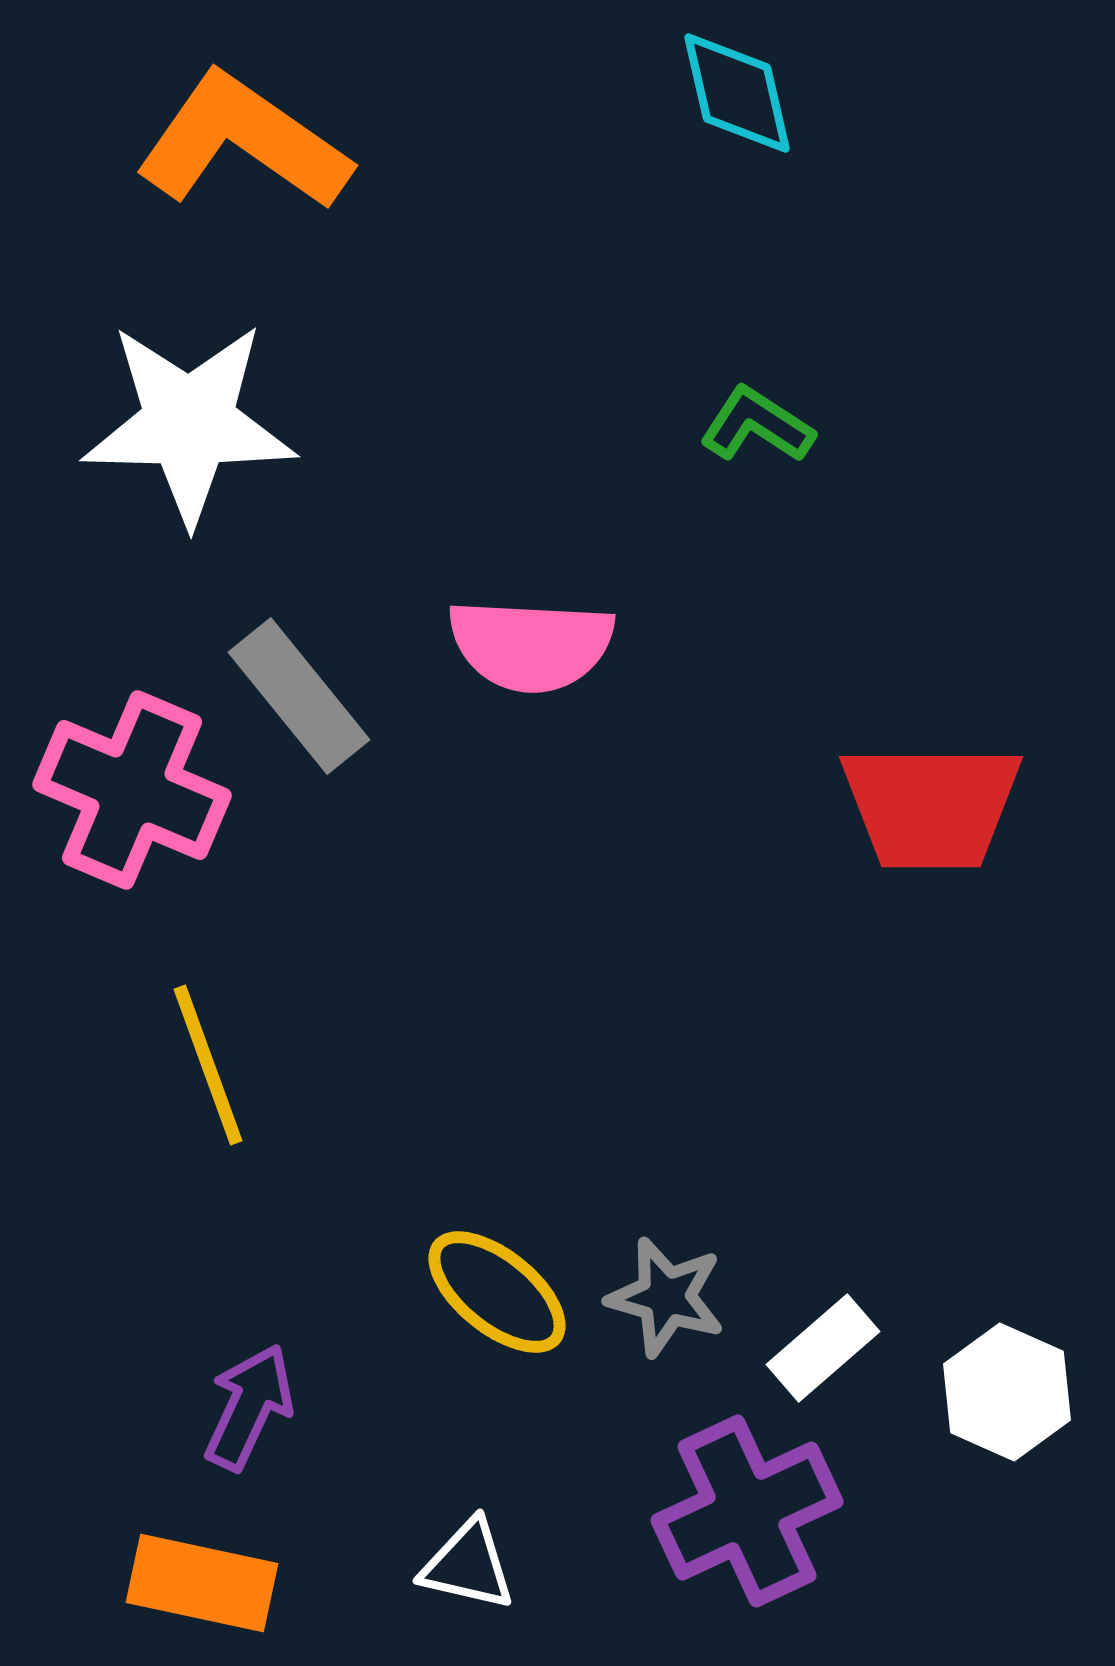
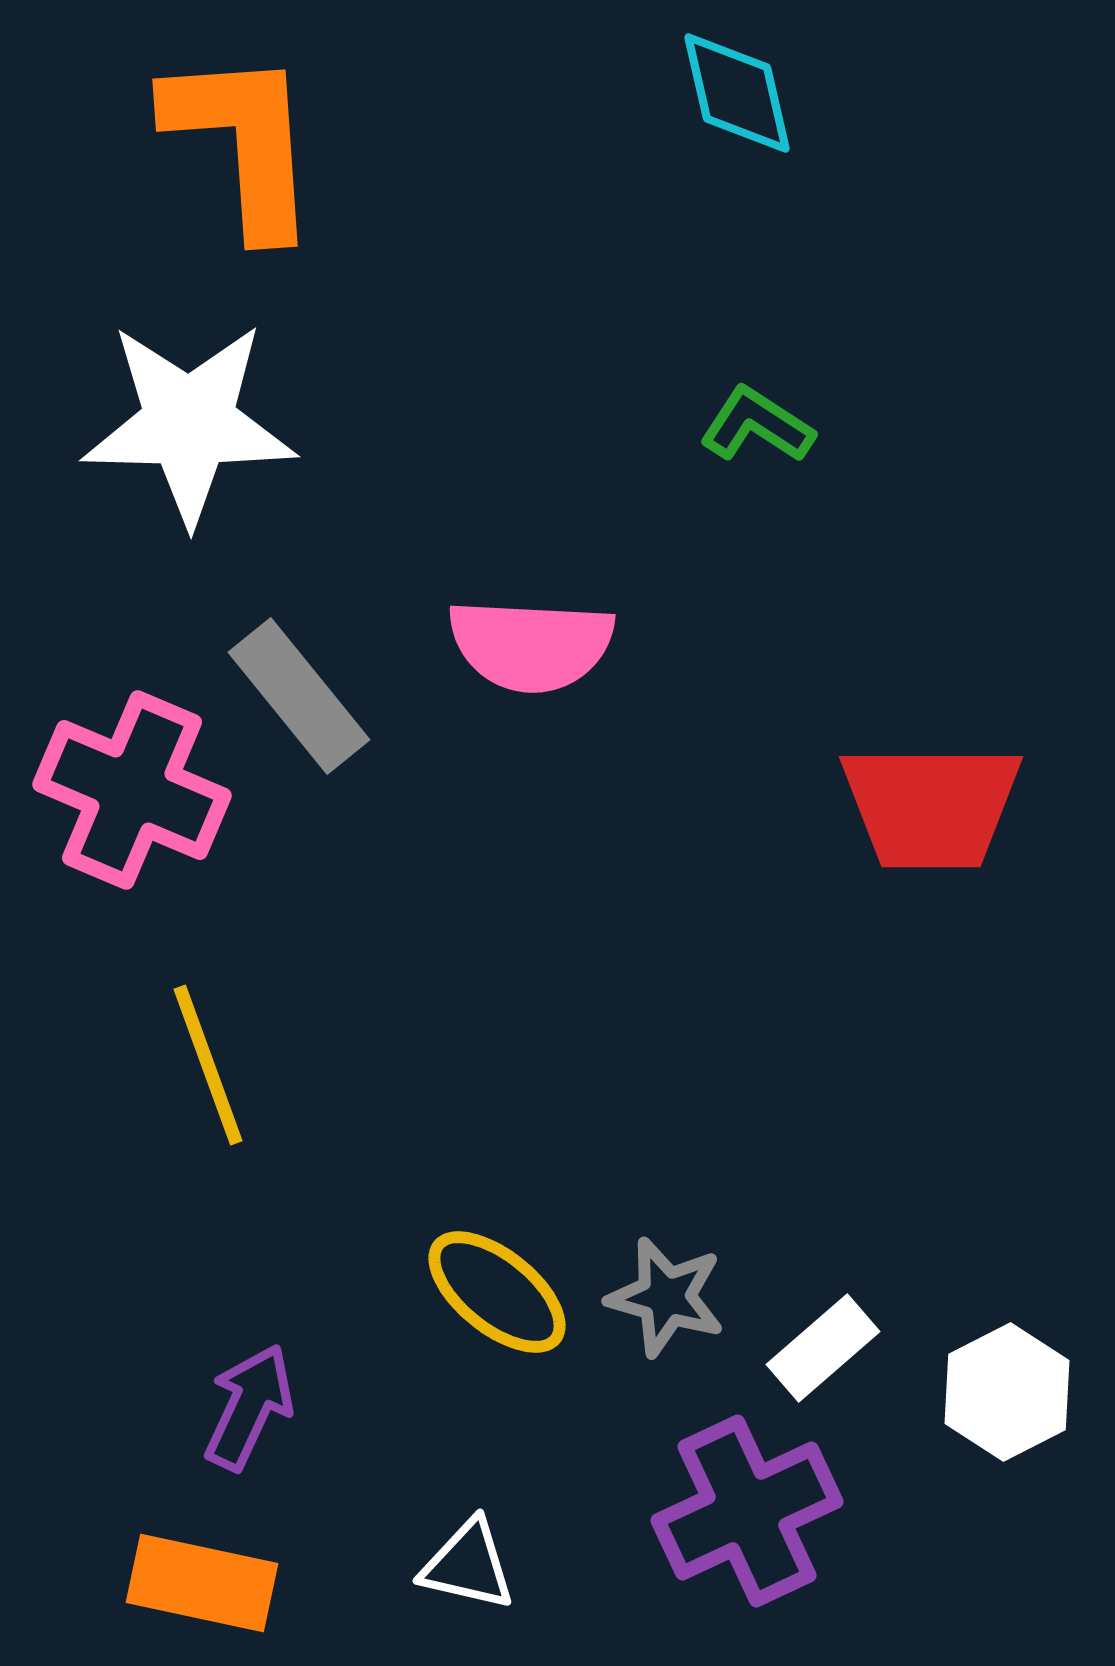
orange L-shape: rotated 51 degrees clockwise
white hexagon: rotated 9 degrees clockwise
